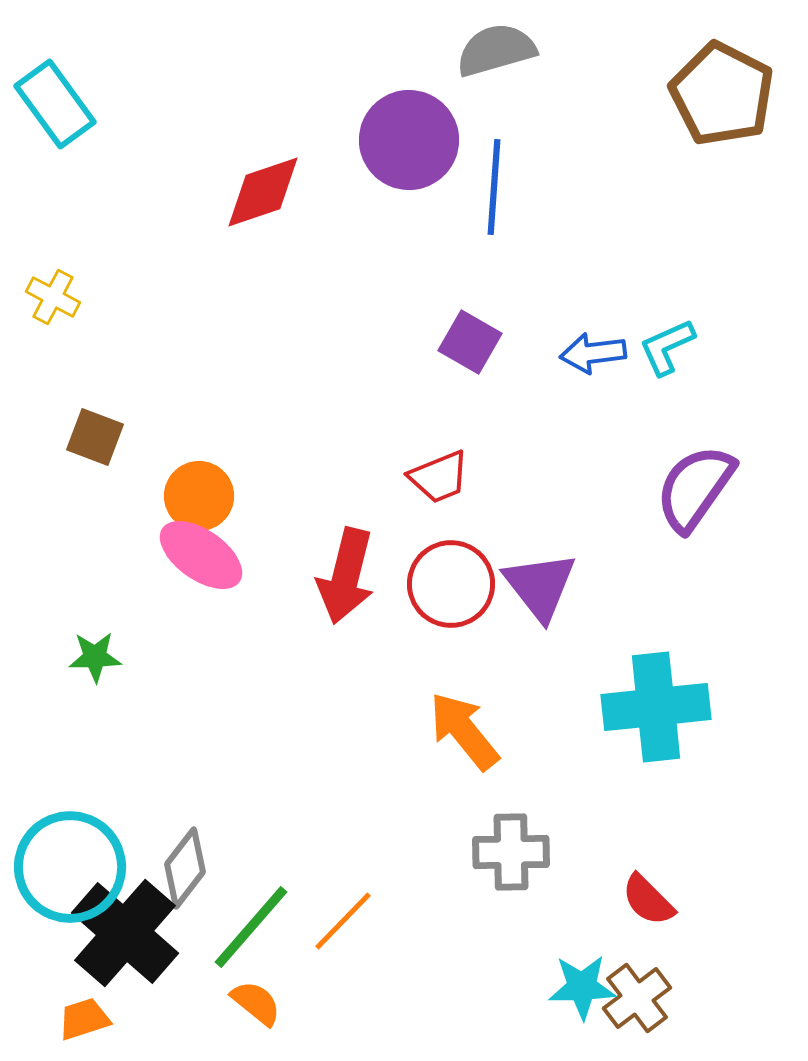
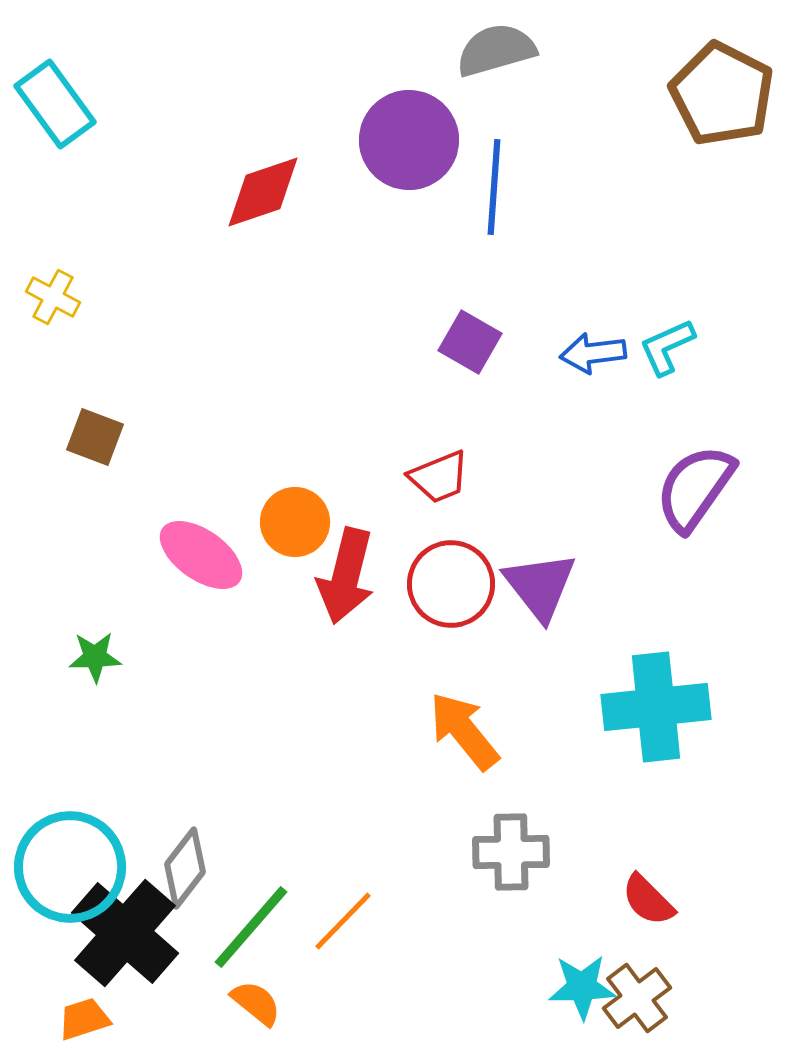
orange circle: moved 96 px right, 26 px down
